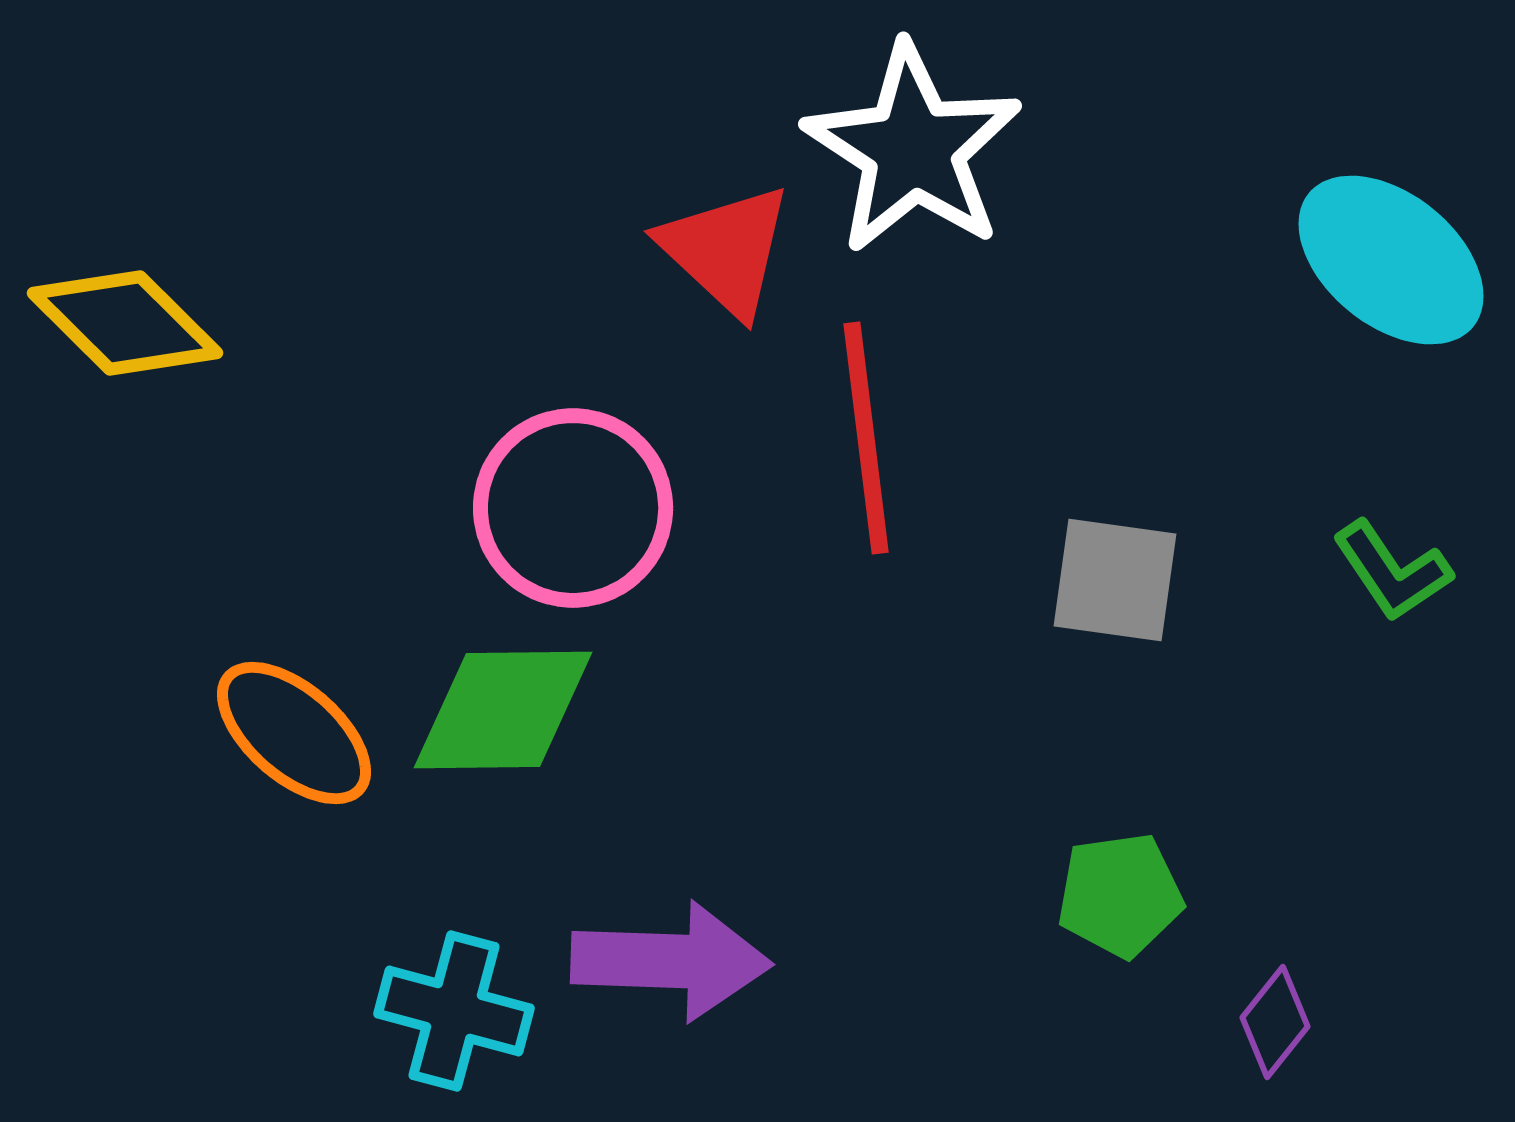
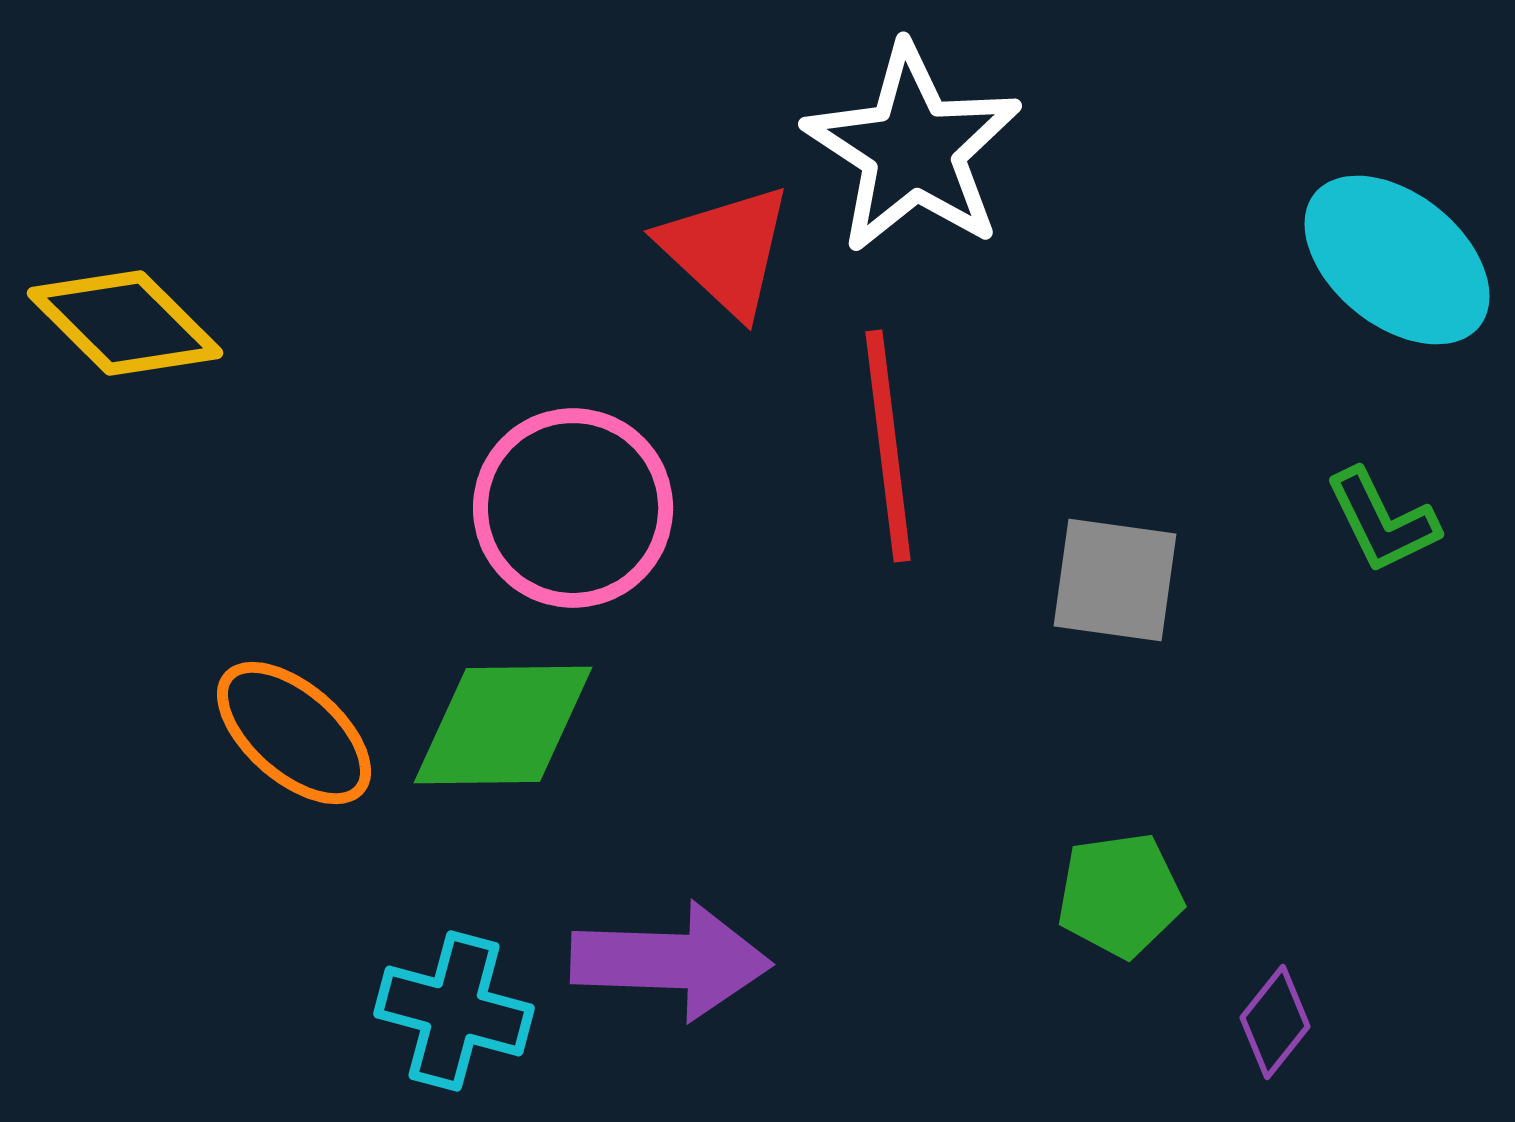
cyan ellipse: moved 6 px right
red line: moved 22 px right, 8 px down
green L-shape: moved 10 px left, 50 px up; rotated 8 degrees clockwise
green diamond: moved 15 px down
